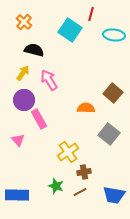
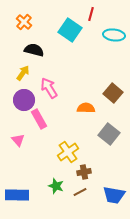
pink arrow: moved 8 px down
